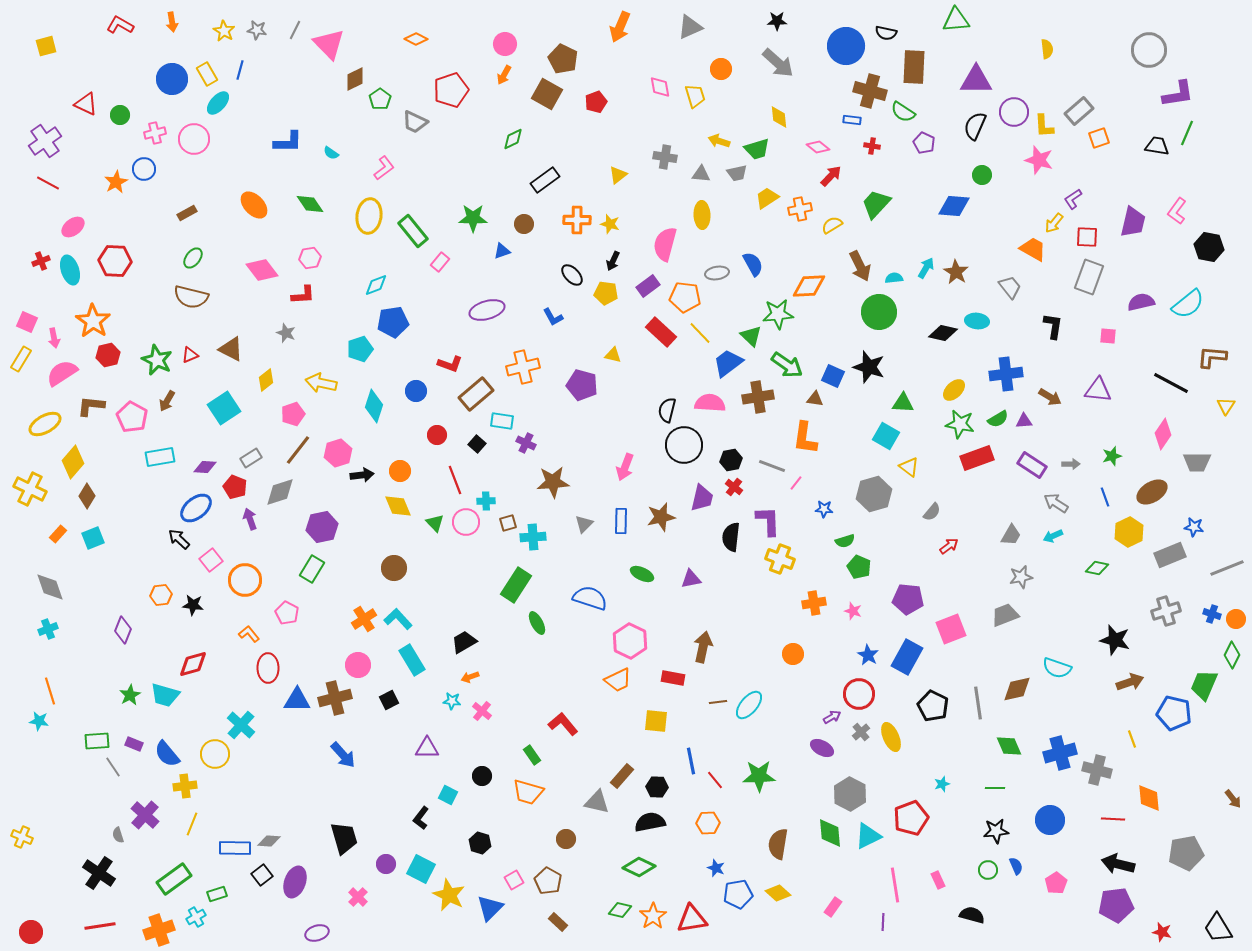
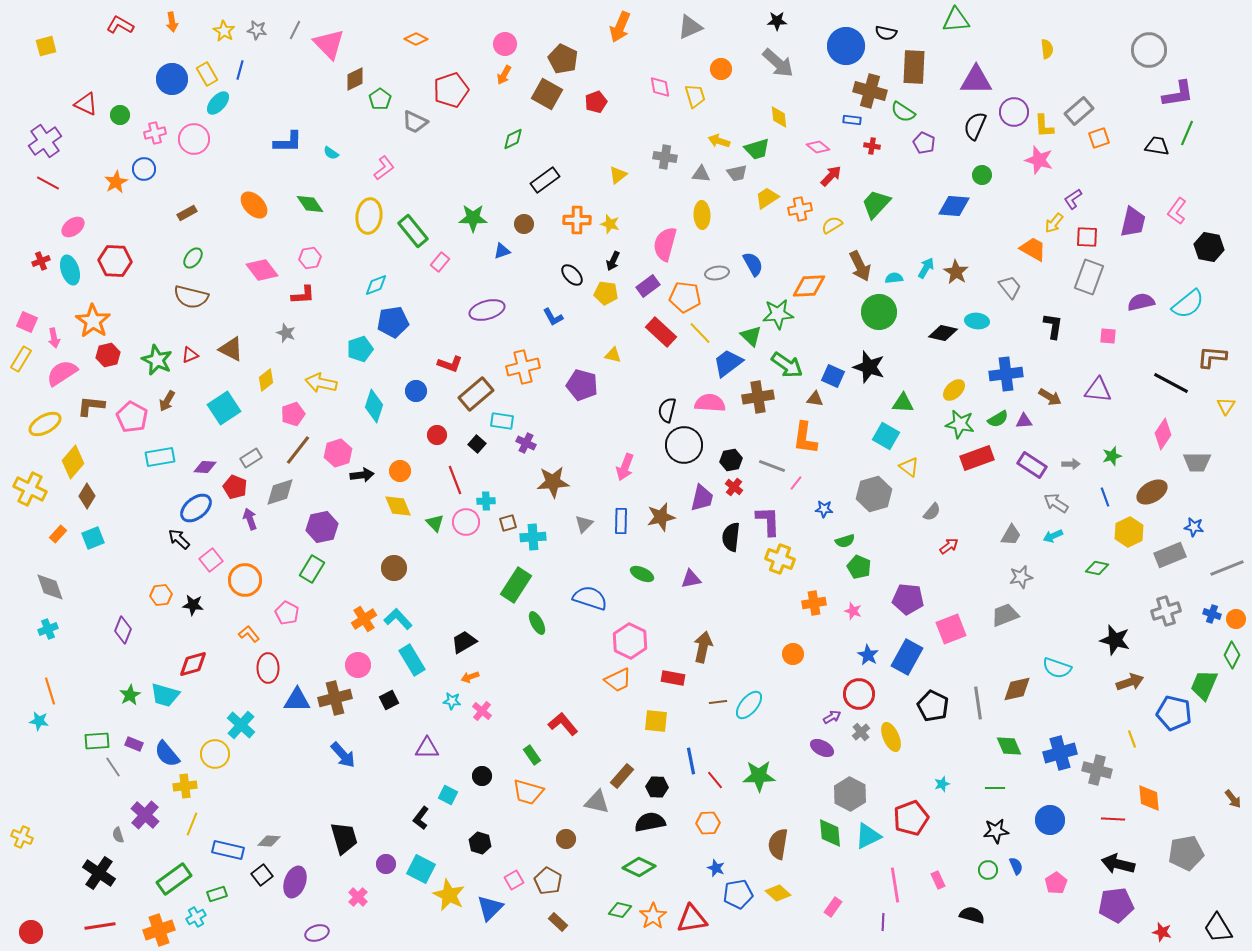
blue rectangle at (235, 848): moved 7 px left, 2 px down; rotated 12 degrees clockwise
